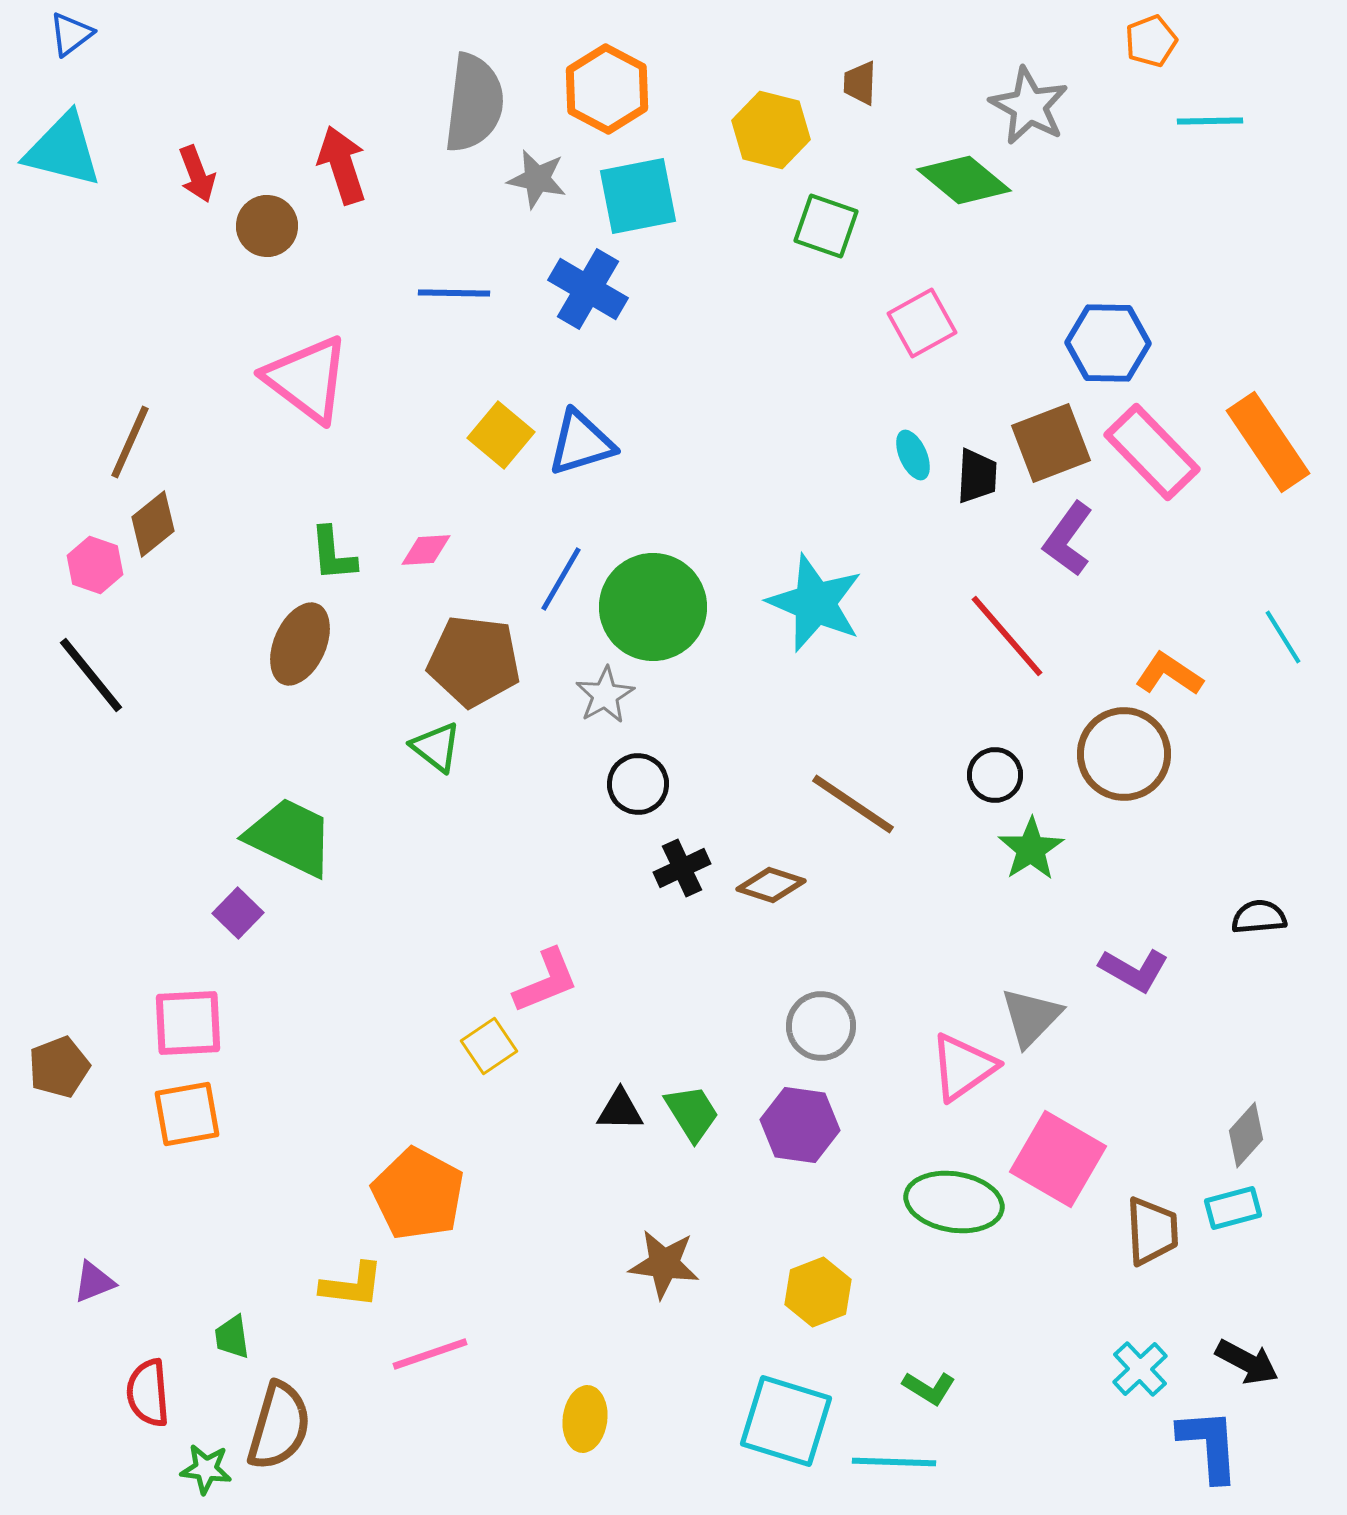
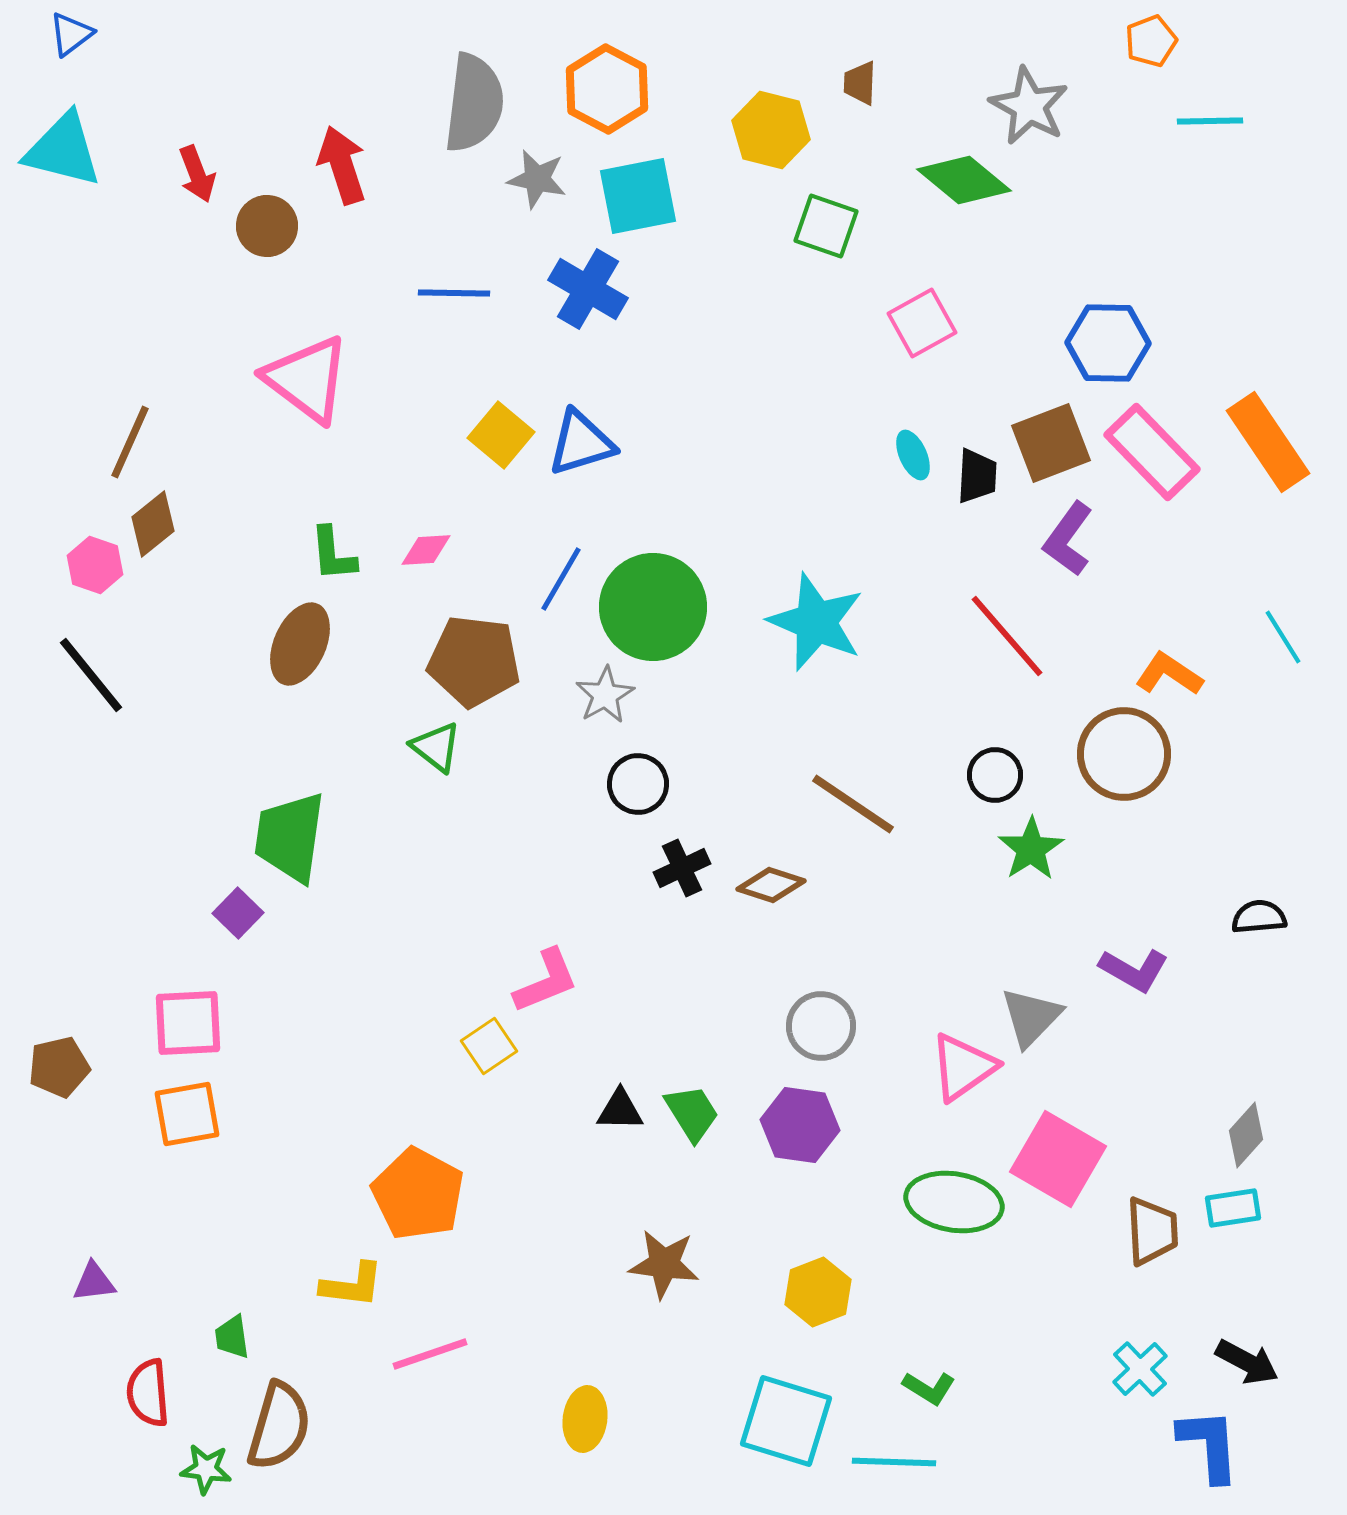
cyan star at (815, 603): moved 1 px right, 19 px down
green trapezoid at (290, 837): rotated 108 degrees counterclockwise
brown pentagon at (59, 1067): rotated 8 degrees clockwise
cyan rectangle at (1233, 1208): rotated 6 degrees clockwise
purple triangle at (94, 1282): rotated 15 degrees clockwise
